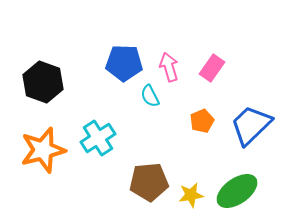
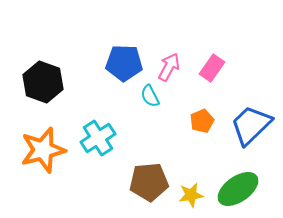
pink arrow: rotated 44 degrees clockwise
green ellipse: moved 1 px right, 2 px up
